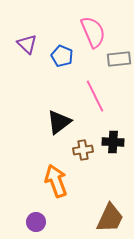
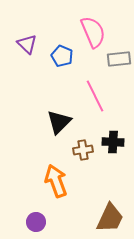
black triangle: rotated 8 degrees counterclockwise
